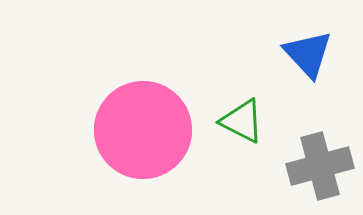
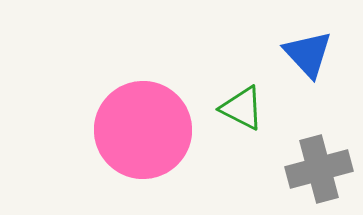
green triangle: moved 13 px up
gray cross: moved 1 px left, 3 px down
